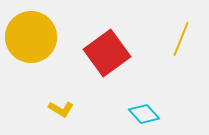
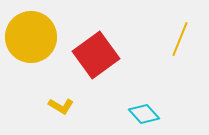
yellow line: moved 1 px left
red square: moved 11 px left, 2 px down
yellow L-shape: moved 3 px up
